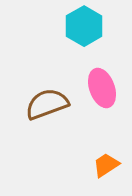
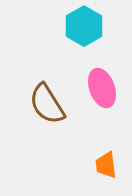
brown semicircle: rotated 102 degrees counterclockwise
orange trapezoid: rotated 64 degrees counterclockwise
